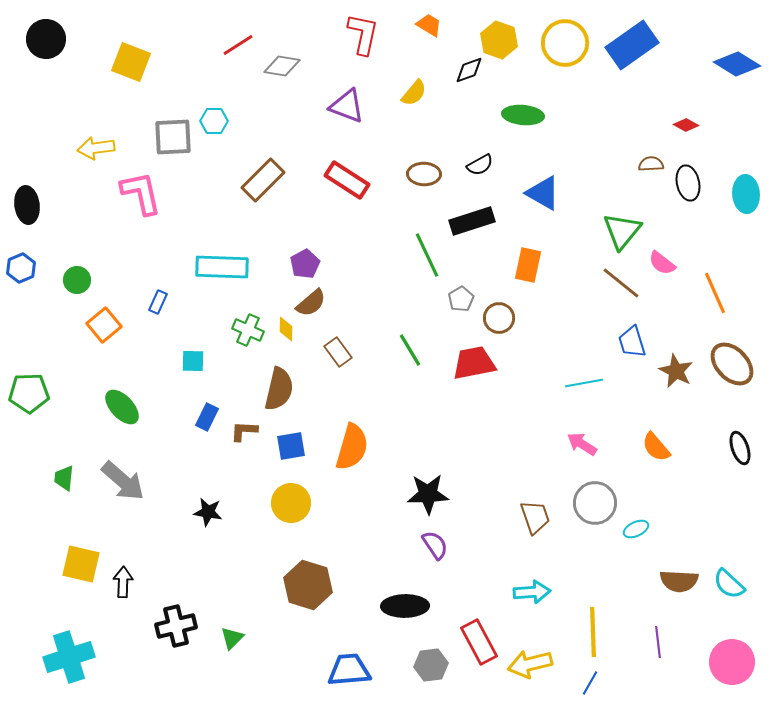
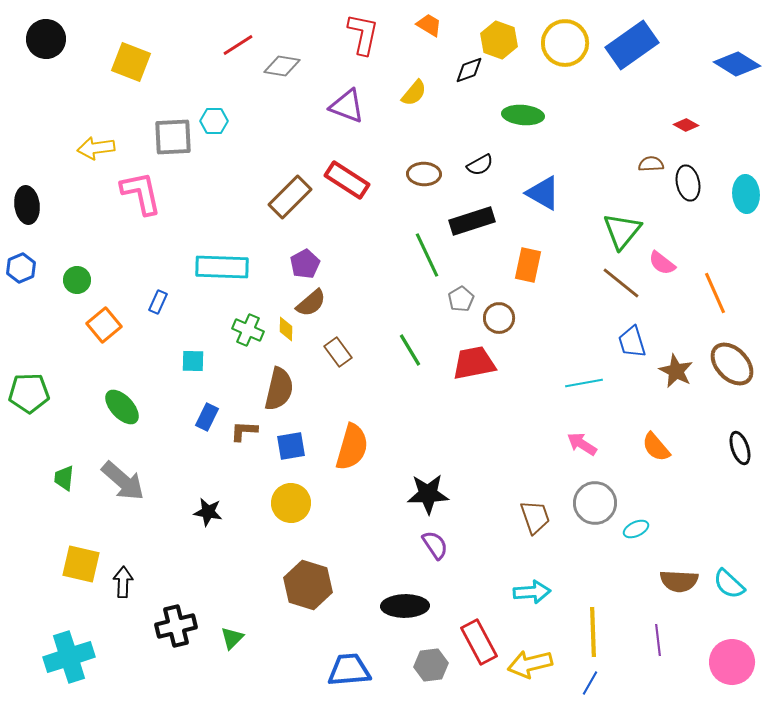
brown rectangle at (263, 180): moved 27 px right, 17 px down
purple line at (658, 642): moved 2 px up
